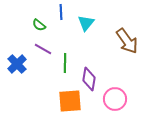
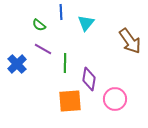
brown arrow: moved 3 px right
